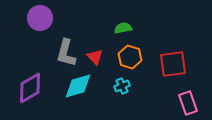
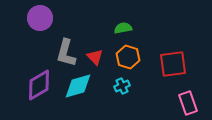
orange hexagon: moved 2 px left
purple diamond: moved 9 px right, 3 px up
